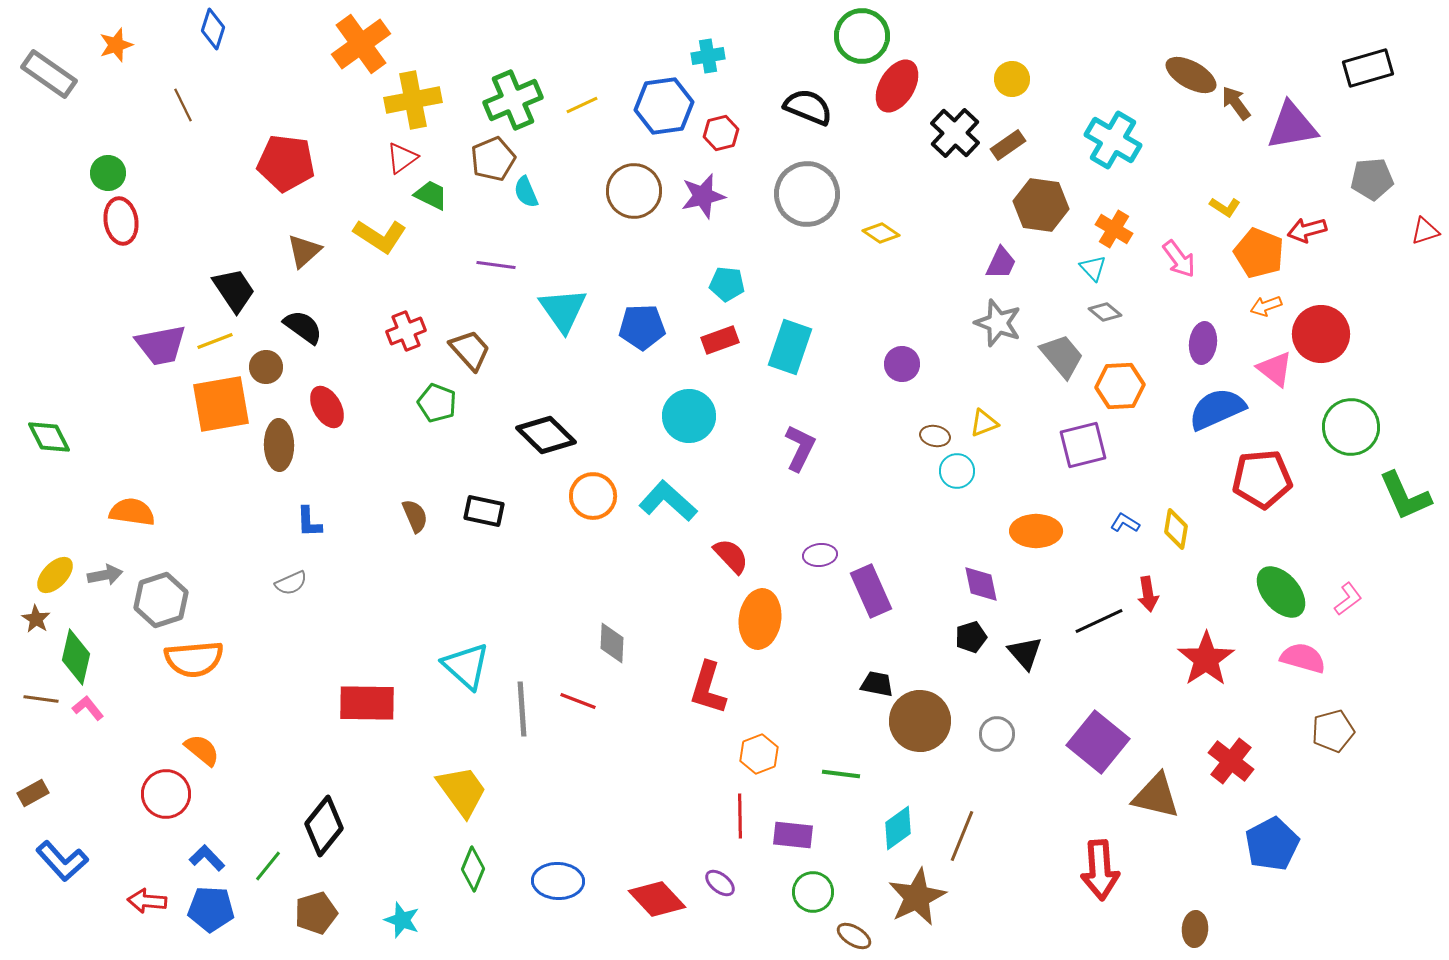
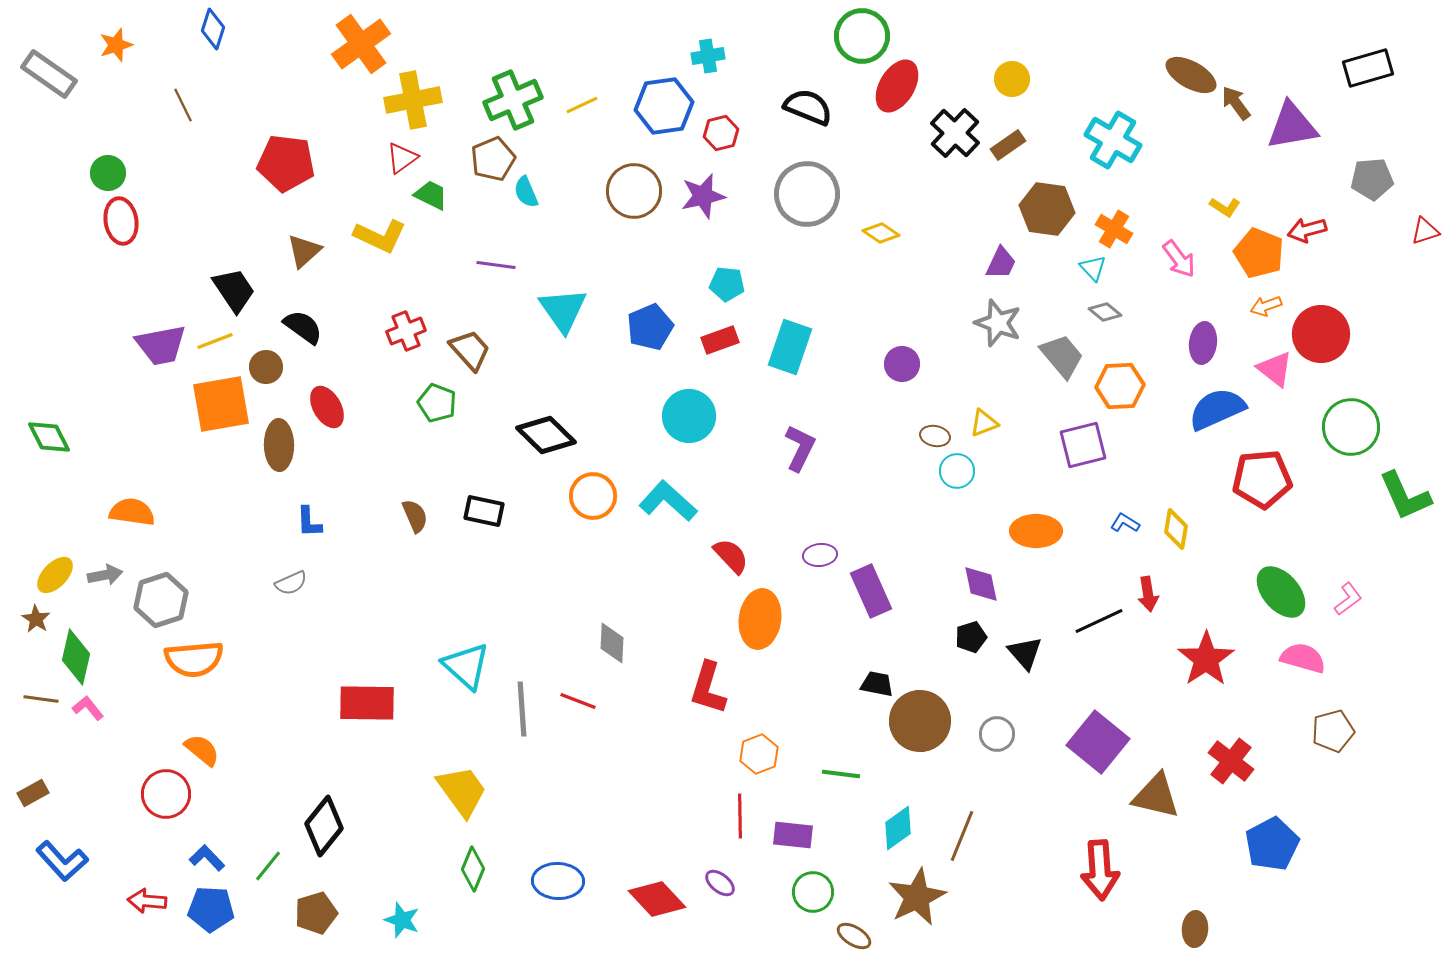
brown hexagon at (1041, 205): moved 6 px right, 4 px down
yellow L-shape at (380, 236): rotated 8 degrees counterclockwise
blue pentagon at (642, 327): moved 8 px right; rotated 21 degrees counterclockwise
